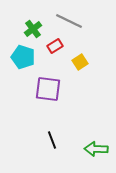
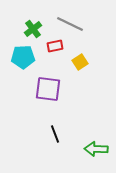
gray line: moved 1 px right, 3 px down
red rectangle: rotated 21 degrees clockwise
cyan pentagon: rotated 20 degrees counterclockwise
black line: moved 3 px right, 6 px up
